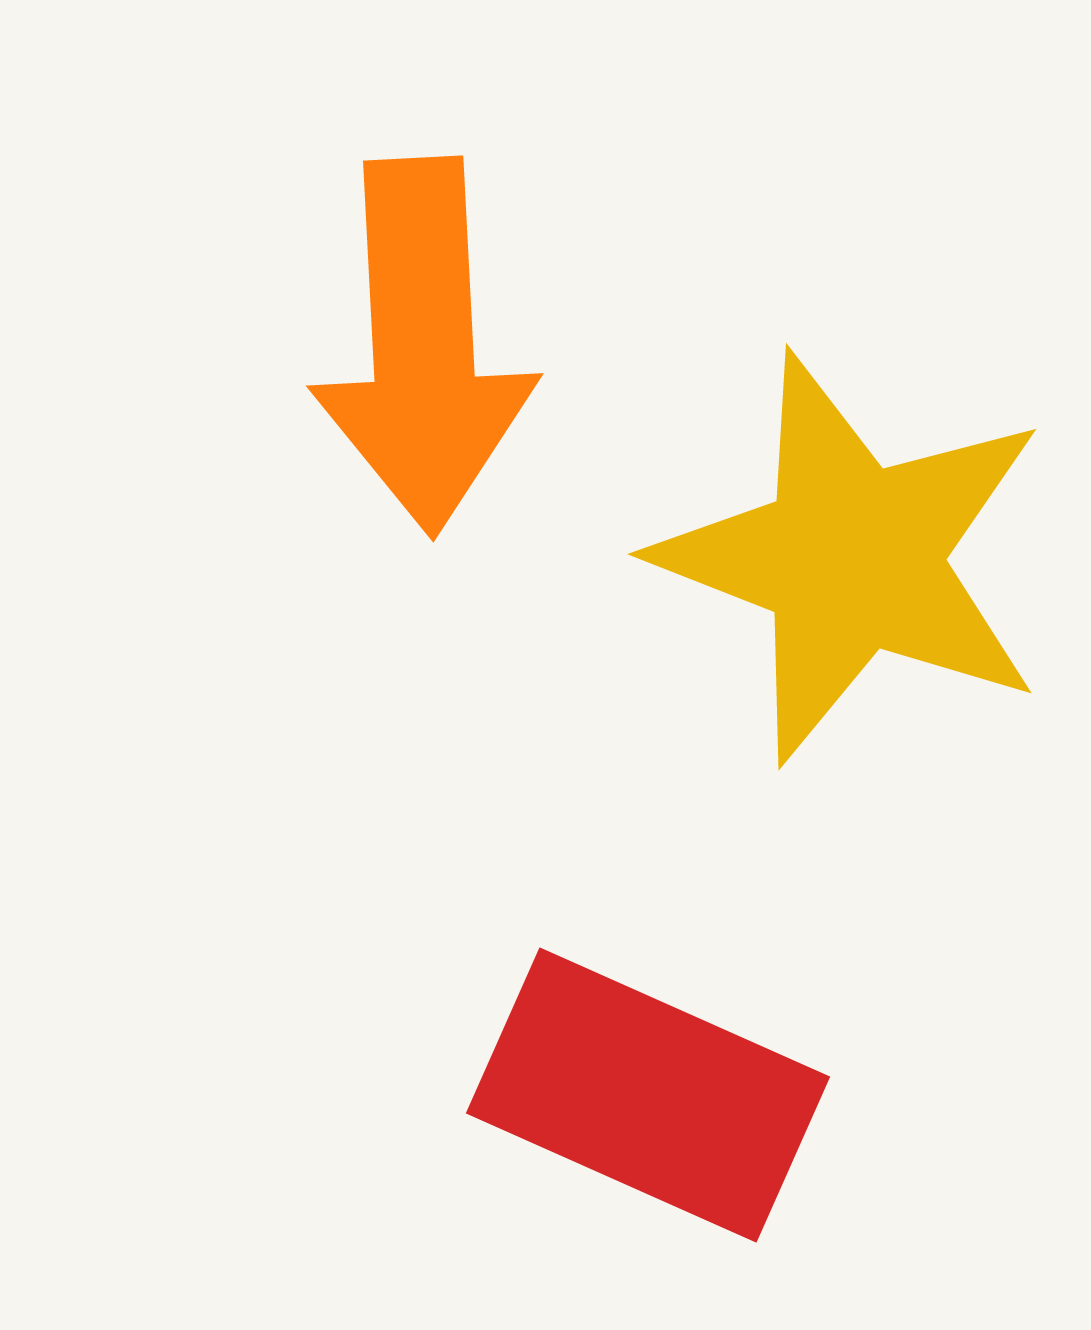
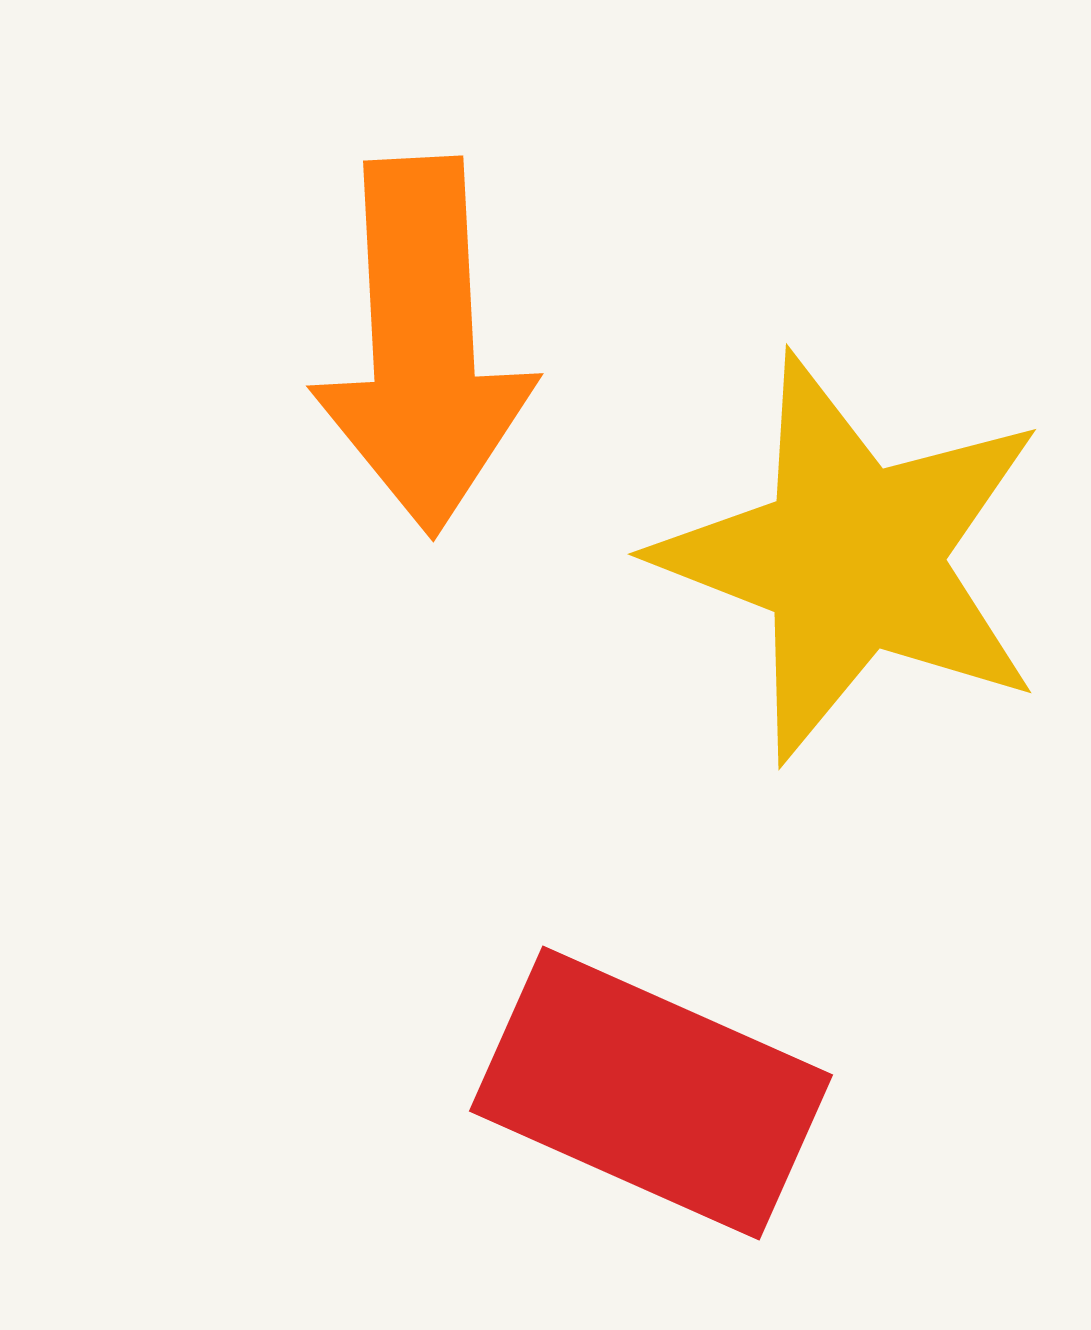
red rectangle: moved 3 px right, 2 px up
